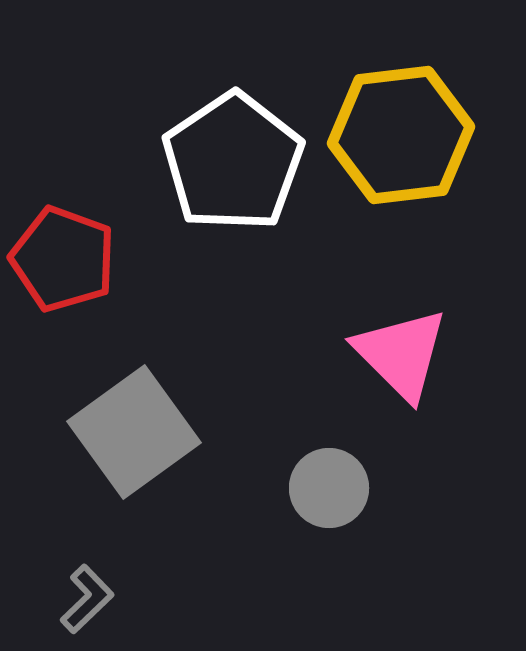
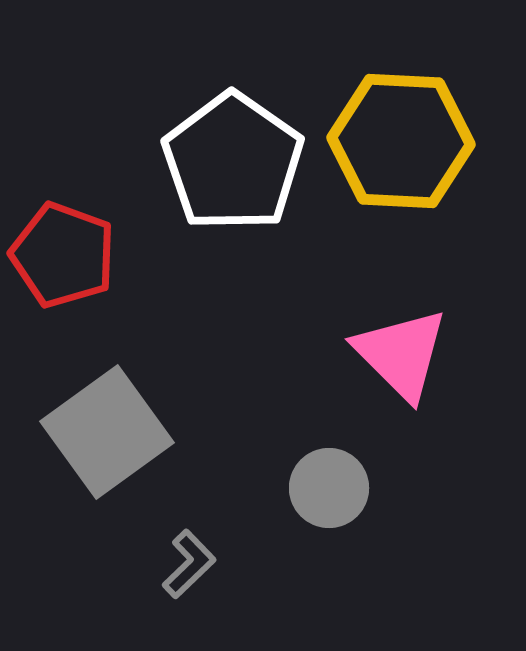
yellow hexagon: moved 6 px down; rotated 10 degrees clockwise
white pentagon: rotated 3 degrees counterclockwise
red pentagon: moved 4 px up
gray square: moved 27 px left
gray L-shape: moved 102 px right, 35 px up
